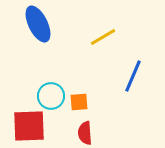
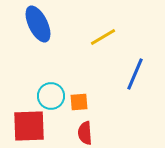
blue line: moved 2 px right, 2 px up
